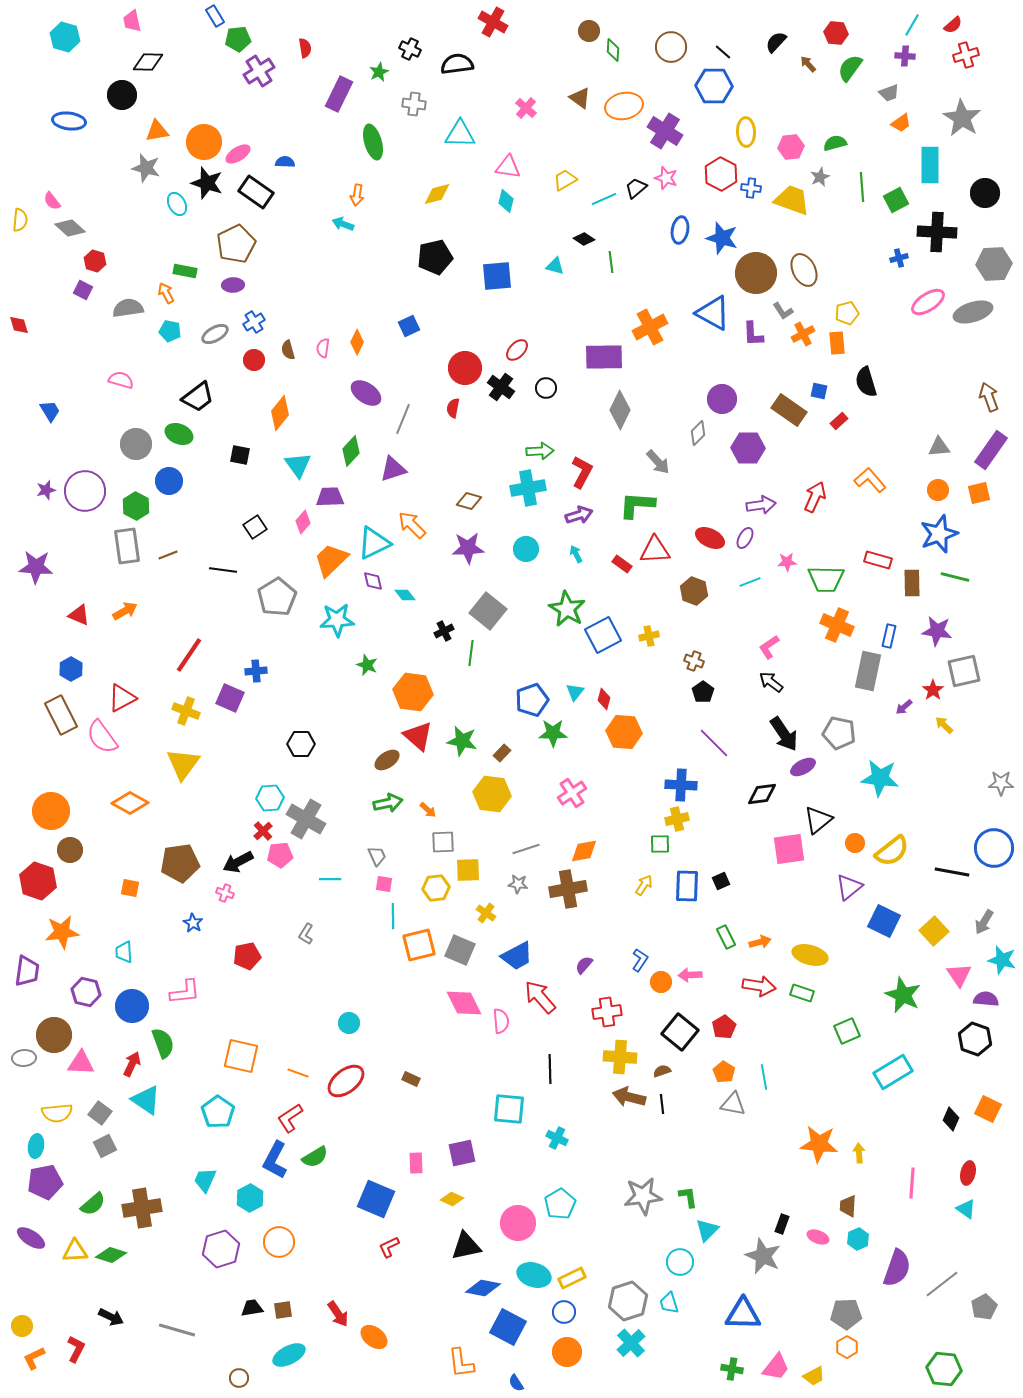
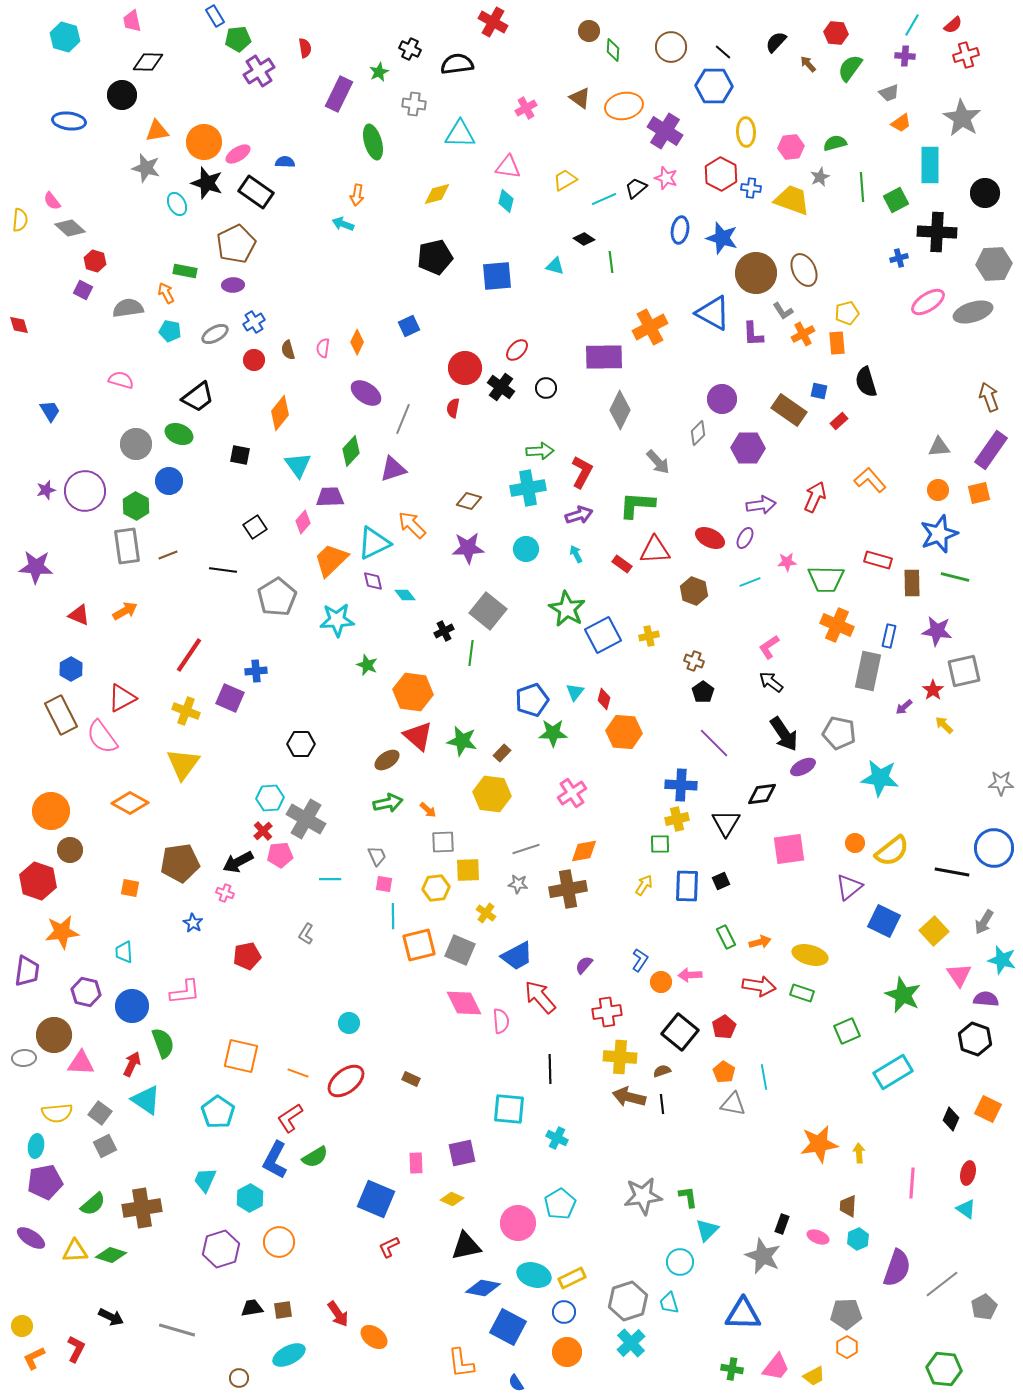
pink cross at (526, 108): rotated 20 degrees clockwise
black triangle at (818, 820): moved 92 px left, 3 px down; rotated 20 degrees counterclockwise
orange star at (819, 1144): rotated 15 degrees counterclockwise
